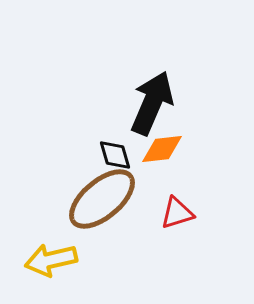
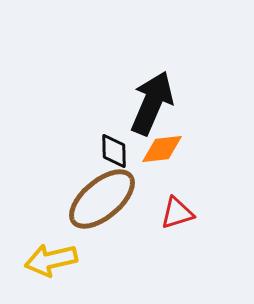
black diamond: moved 1 px left, 4 px up; rotated 15 degrees clockwise
